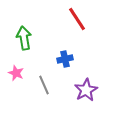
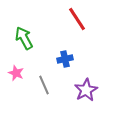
green arrow: rotated 20 degrees counterclockwise
